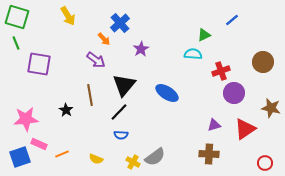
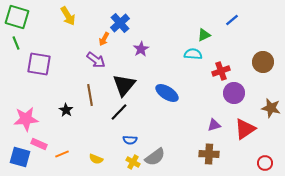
orange arrow: rotated 72 degrees clockwise
blue semicircle: moved 9 px right, 5 px down
blue square: rotated 35 degrees clockwise
